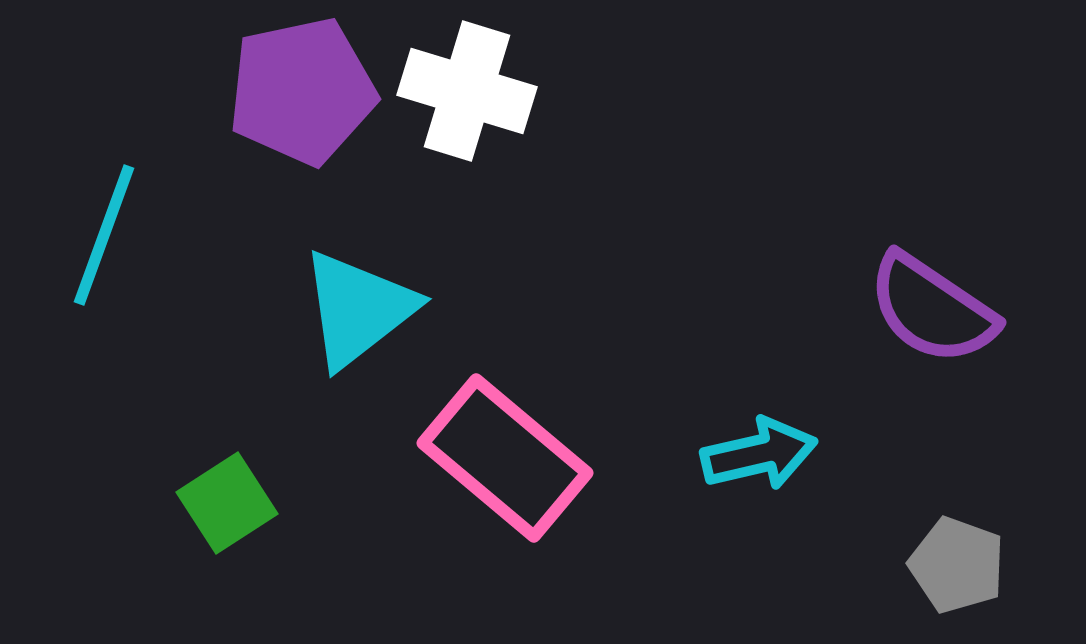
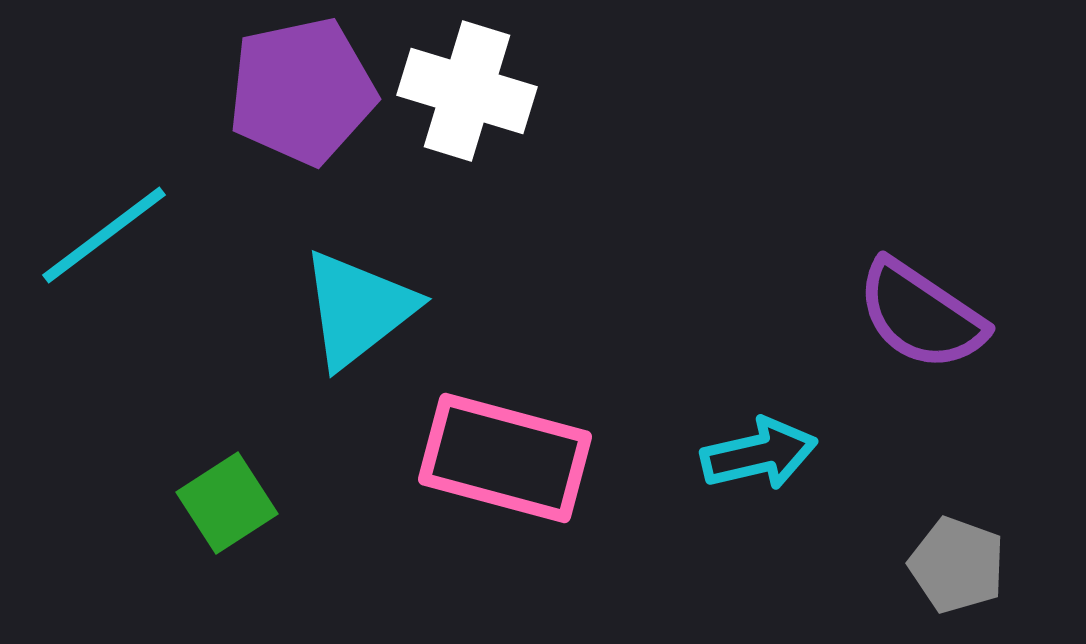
cyan line: rotated 33 degrees clockwise
purple semicircle: moved 11 px left, 6 px down
pink rectangle: rotated 25 degrees counterclockwise
